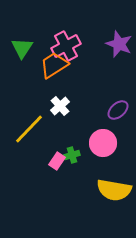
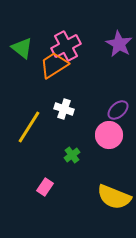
purple star: rotated 8 degrees clockwise
green triangle: rotated 25 degrees counterclockwise
white cross: moved 4 px right, 3 px down; rotated 30 degrees counterclockwise
yellow line: moved 2 px up; rotated 12 degrees counterclockwise
pink circle: moved 6 px right, 8 px up
green cross: rotated 21 degrees counterclockwise
pink rectangle: moved 12 px left, 26 px down
yellow semicircle: moved 7 px down; rotated 12 degrees clockwise
